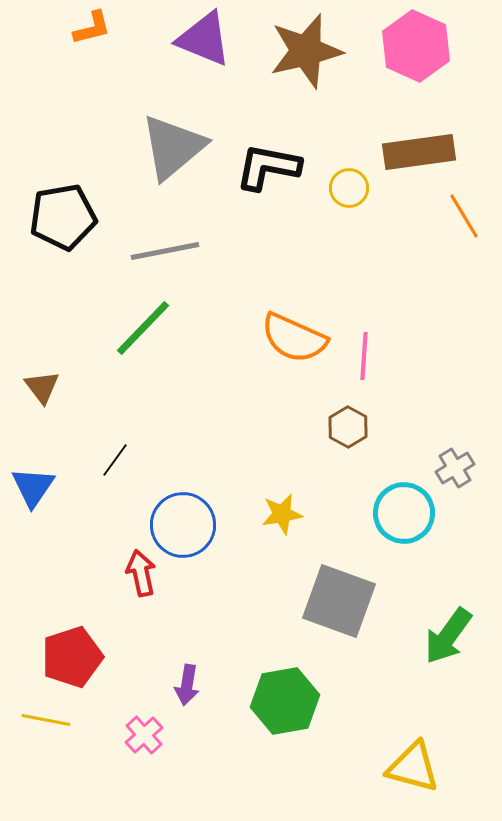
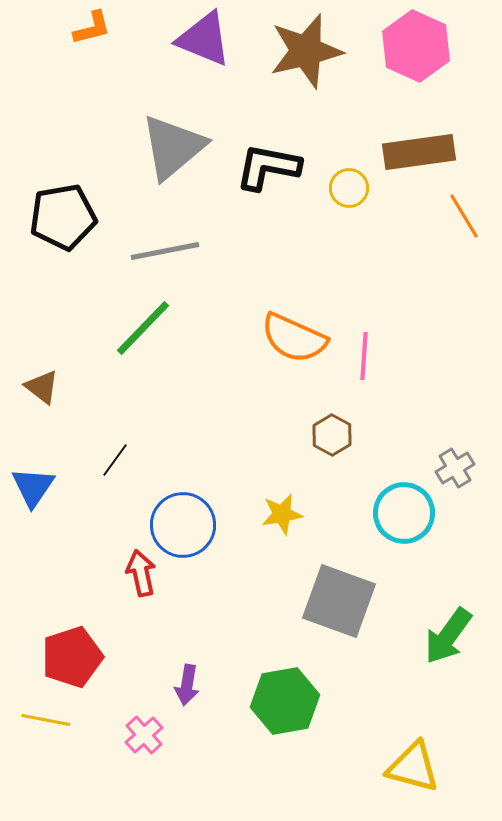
brown triangle: rotated 15 degrees counterclockwise
brown hexagon: moved 16 px left, 8 px down
